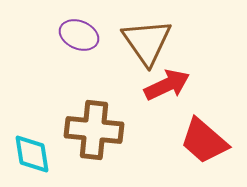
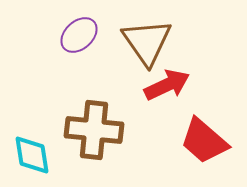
purple ellipse: rotated 66 degrees counterclockwise
cyan diamond: moved 1 px down
